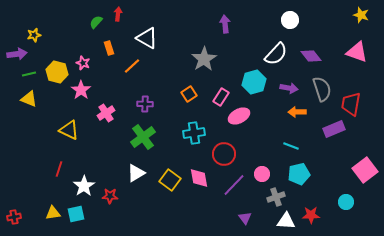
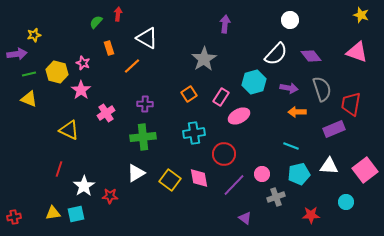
purple arrow at (225, 24): rotated 12 degrees clockwise
green cross at (143, 137): rotated 30 degrees clockwise
purple triangle at (245, 218): rotated 16 degrees counterclockwise
white triangle at (286, 221): moved 43 px right, 55 px up
